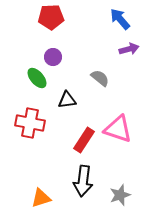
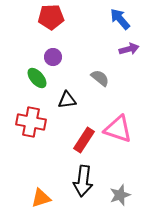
red cross: moved 1 px right, 1 px up
